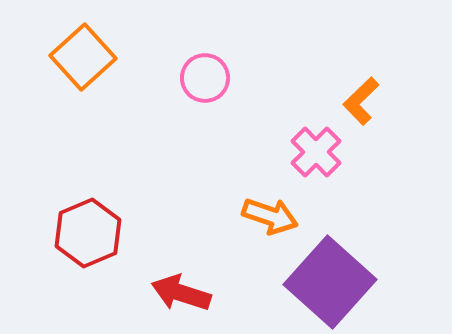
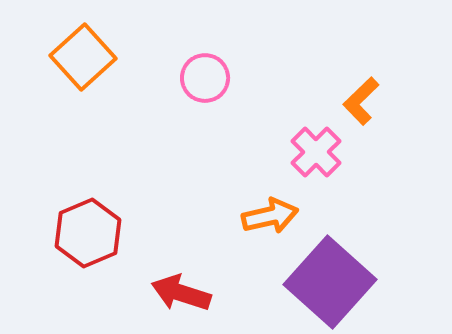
orange arrow: rotated 32 degrees counterclockwise
